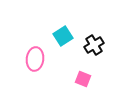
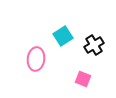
pink ellipse: moved 1 px right
